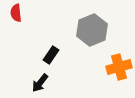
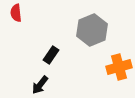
black arrow: moved 2 px down
